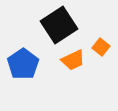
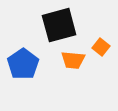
black square: rotated 18 degrees clockwise
orange trapezoid: rotated 30 degrees clockwise
